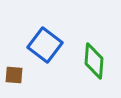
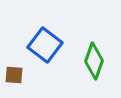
green diamond: rotated 15 degrees clockwise
